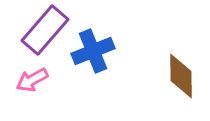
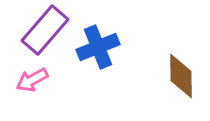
blue cross: moved 5 px right, 4 px up
